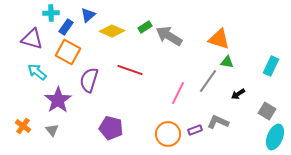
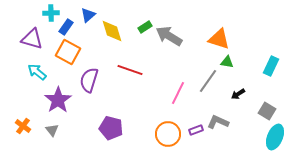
yellow diamond: rotated 50 degrees clockwise
purple rectangle: moved 1 px right
